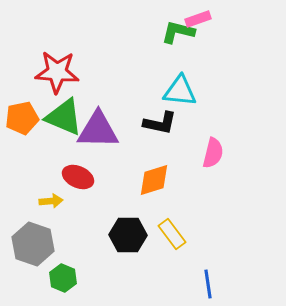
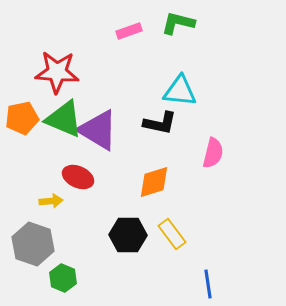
pink rectangle: moved 69 px left, 12 px down
green L-shape: moved 9 px up
green triangle: moved 2 px down
purple triangle: rotated 30 degrees clockwise
orange diamond: moved 2 px down
